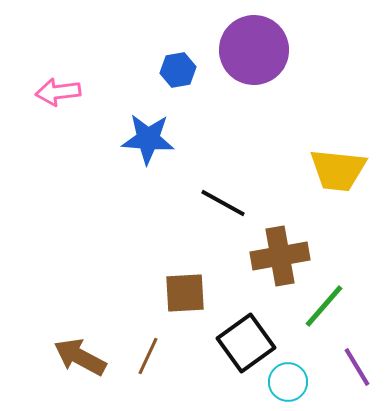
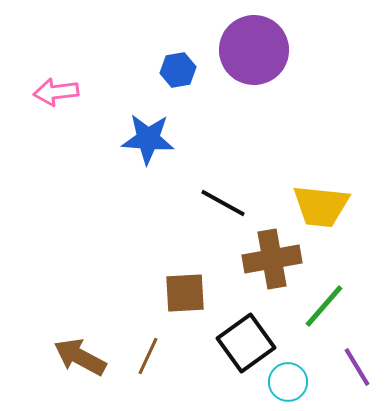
pink arrow: moved 2 px left
yellow trapezoid: moved 17 px left, 36 px down
brown cross: moved 8 px left, 3 px down
